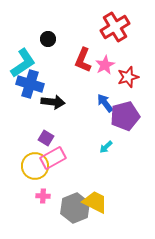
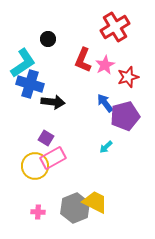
pink cross: moved 5 px left, 16 px down
